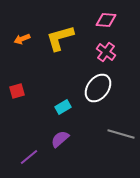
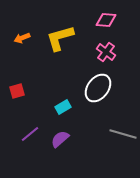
orange arrow: moved 1 px up
gray line: moved 2 px right
purple line: moved 1 px right, 23 px up
